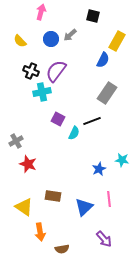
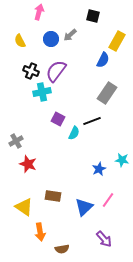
pink arrow: moved 2 px left
yellow semicircle: rotated 16 degrees clockwise
pink line: moved 1 px left, 1 px down; rotated 42 degrees clockwise
